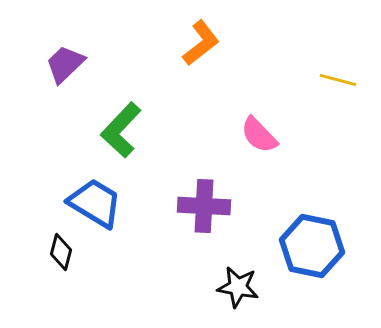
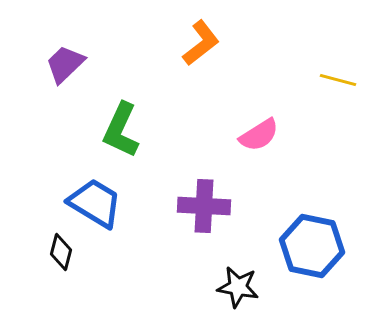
green L-shape: rotated 18 degrees counterclockwise
pink semicircle: rotated 78 degrees counterclockwise
